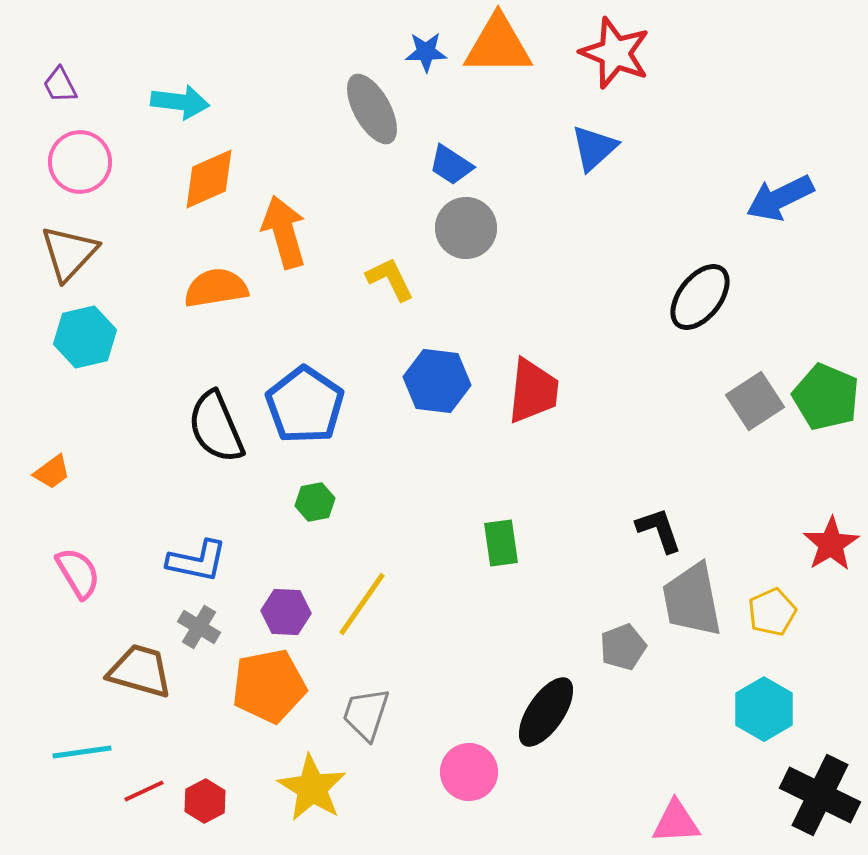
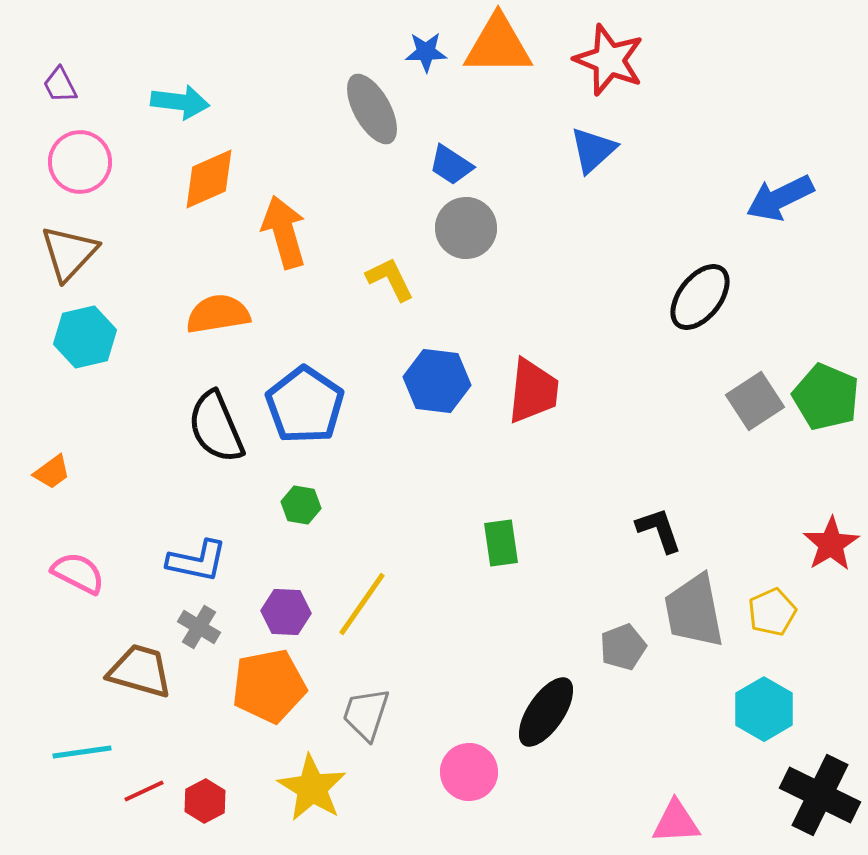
red star at (615, 53): moved 6 px left, 7 px down
blue triangle at (594, 148): moved 1 px left, 2 px down
orange semicircle at (216, 288): moved 2 px right, 26 px down
green hexagon at (315, 502): moved 14 px left, 3 px down; rotated 21 degrees clockwise
pink semicircle at (78, 573): rotated 32 degrees counterclockwise
gray trapezoid at (692, 600): moved 2 px right, 11 px down
